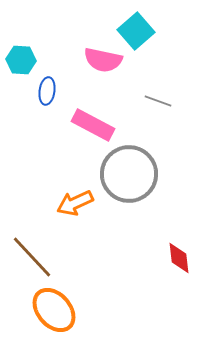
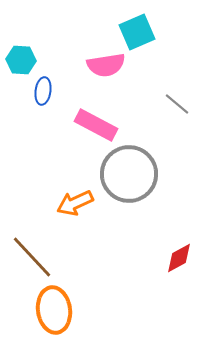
cyan square: moved 1 px right, 1 px down; rotated 18 degrees clockwise
pink semicircle: moved 3 px right, 5 px down; rotated 21 degrees counterclockwise
blue ellipse: moved 4 px left
gray line: moved 19 px right, 3 px down; rotated 20 degrees clockwise
pink rectangle: moved 3 px right
red diamond: rotated 68 degrees clockwise
orange ellipse: rotated 33 degrees clockwise
